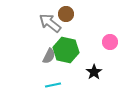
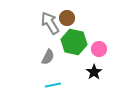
brown circle: moved 1 px right, 4 px down
gray arrow: rotated 20 degrees clockwise
pink circle: moved 11 px left, 7 px down
green hexagon: moved 8 px right, 8 px up
gray semicircle: moved 1 px left, 1 px down
